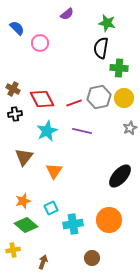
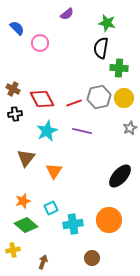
brown triangle: moved 2 px right, 1 px down
